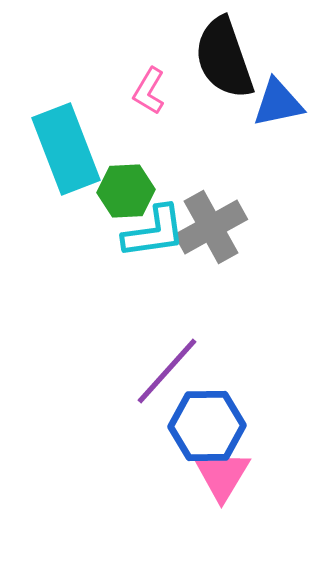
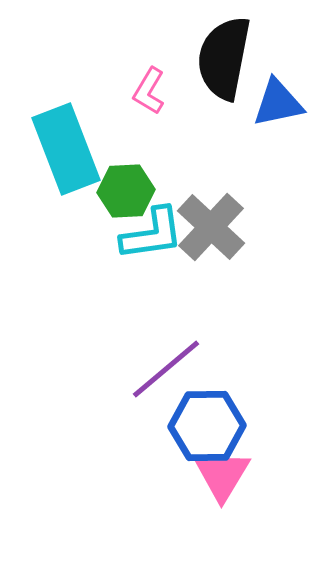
black semicircle: rotated 30 degrees clockwise
gray cross: rotated 18 degrees counterclockwise
cyan L-shape: moved 2 px left, 2 px down
purple line: moved 1 px left, 2 px up; rotated 8 degrees clockwise
